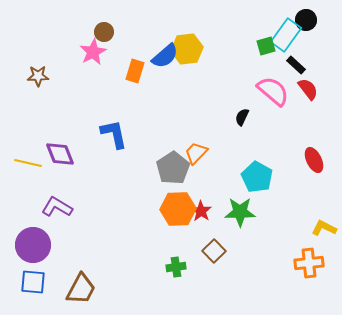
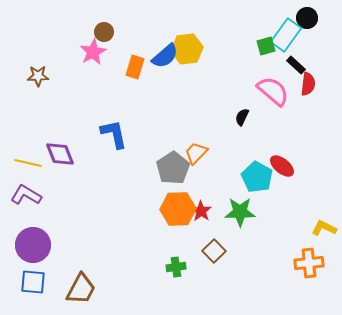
black circle: moved 1 px right, 2 px up
orange rectangle: moved 4 px up
red semicircle: moved 5 px up; rotated 45 degrees clockwise
red ellipse: moved 32 px left, 6 px down; rotated 25 degrees counterclockwise
purple L-shape: moved 31 px left, 12 px up
